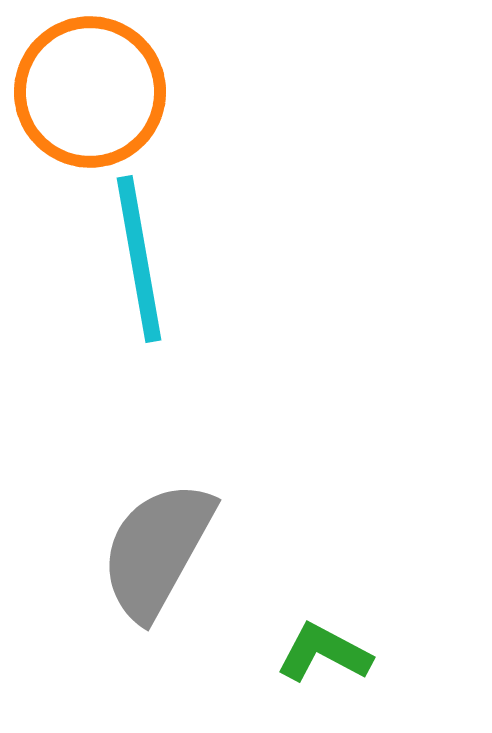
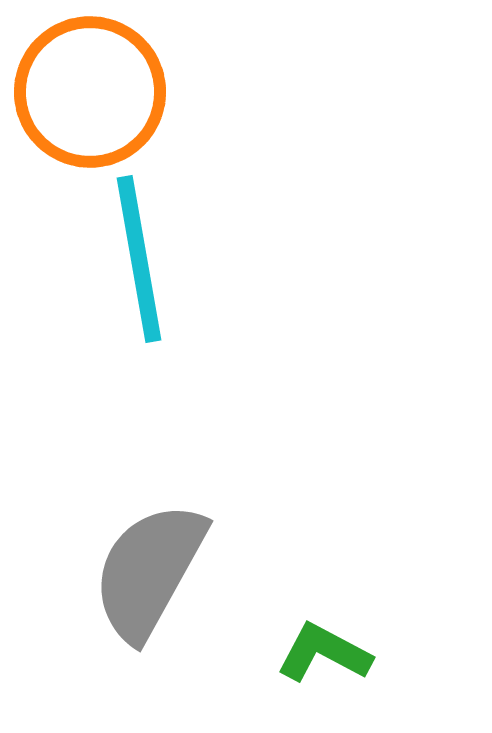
gray semicircle: moved 8 px left, 21 px down
